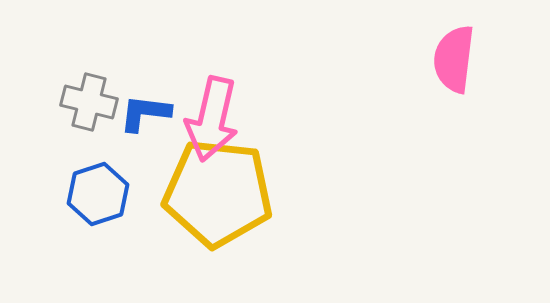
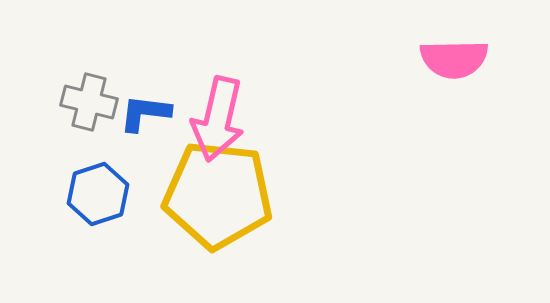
pink semicircle: rotated 98 degrees counterclockwise
pink arrow: moved 6 px right
yellow pentagon: moved 2 px down
